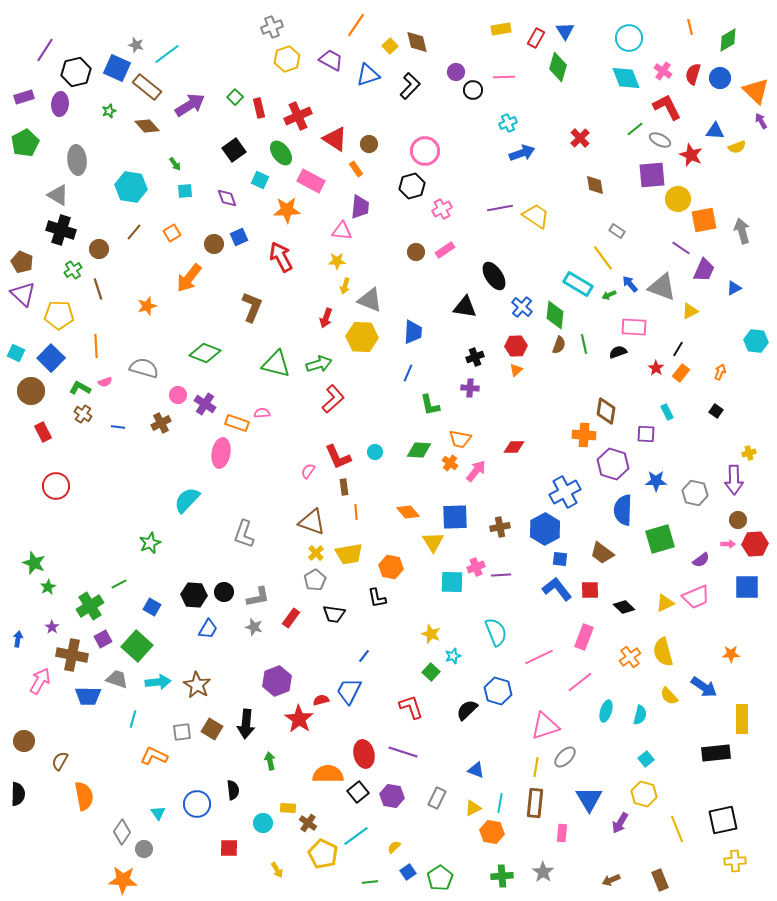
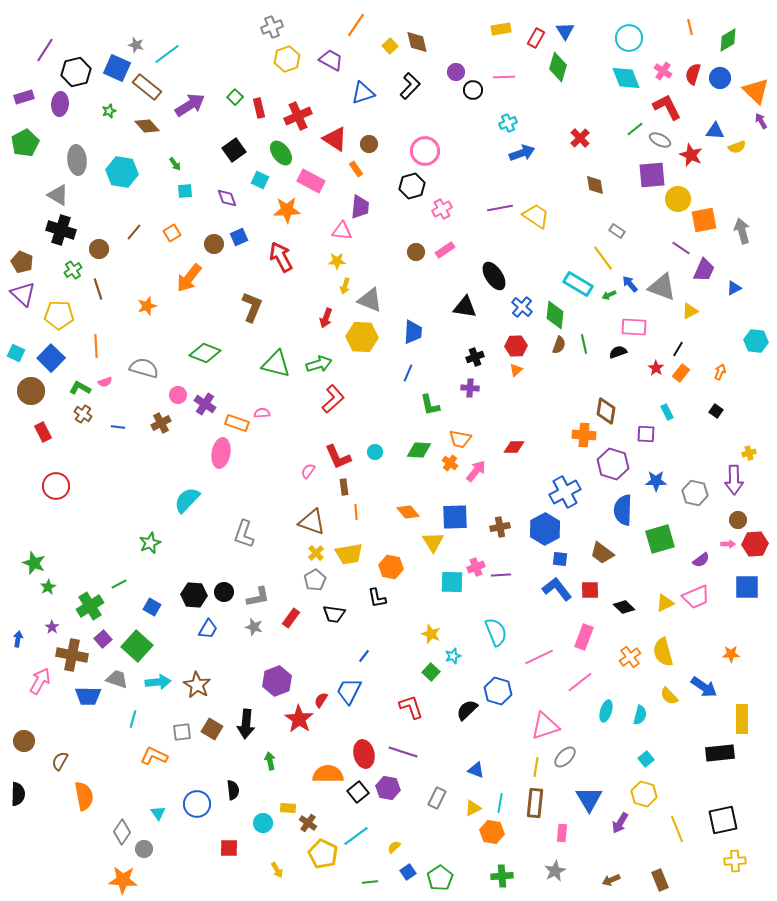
blue triangle at (368, 75): moved 5 px left, 18 px down
cyan hexagon at (131, 187): moved 9 px left, 15 px up
purple square at (103, 639): rotated 12 degrees counterclockwise
red semicircle at (321, 700): rotated 42 degrees counterclockwise
black rectangle at (716, 753): moved 4 px right
purple hexagon at (392, 796): moved 4 px left, 8 px up
gray star at (543, 872): moved 12 px right, 1 px up; rotated 10 degrees clockwise
